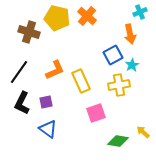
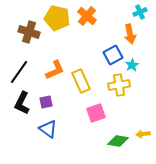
yellow arrow: moved 2 px down; rotated 48 degrees counterclockwise
